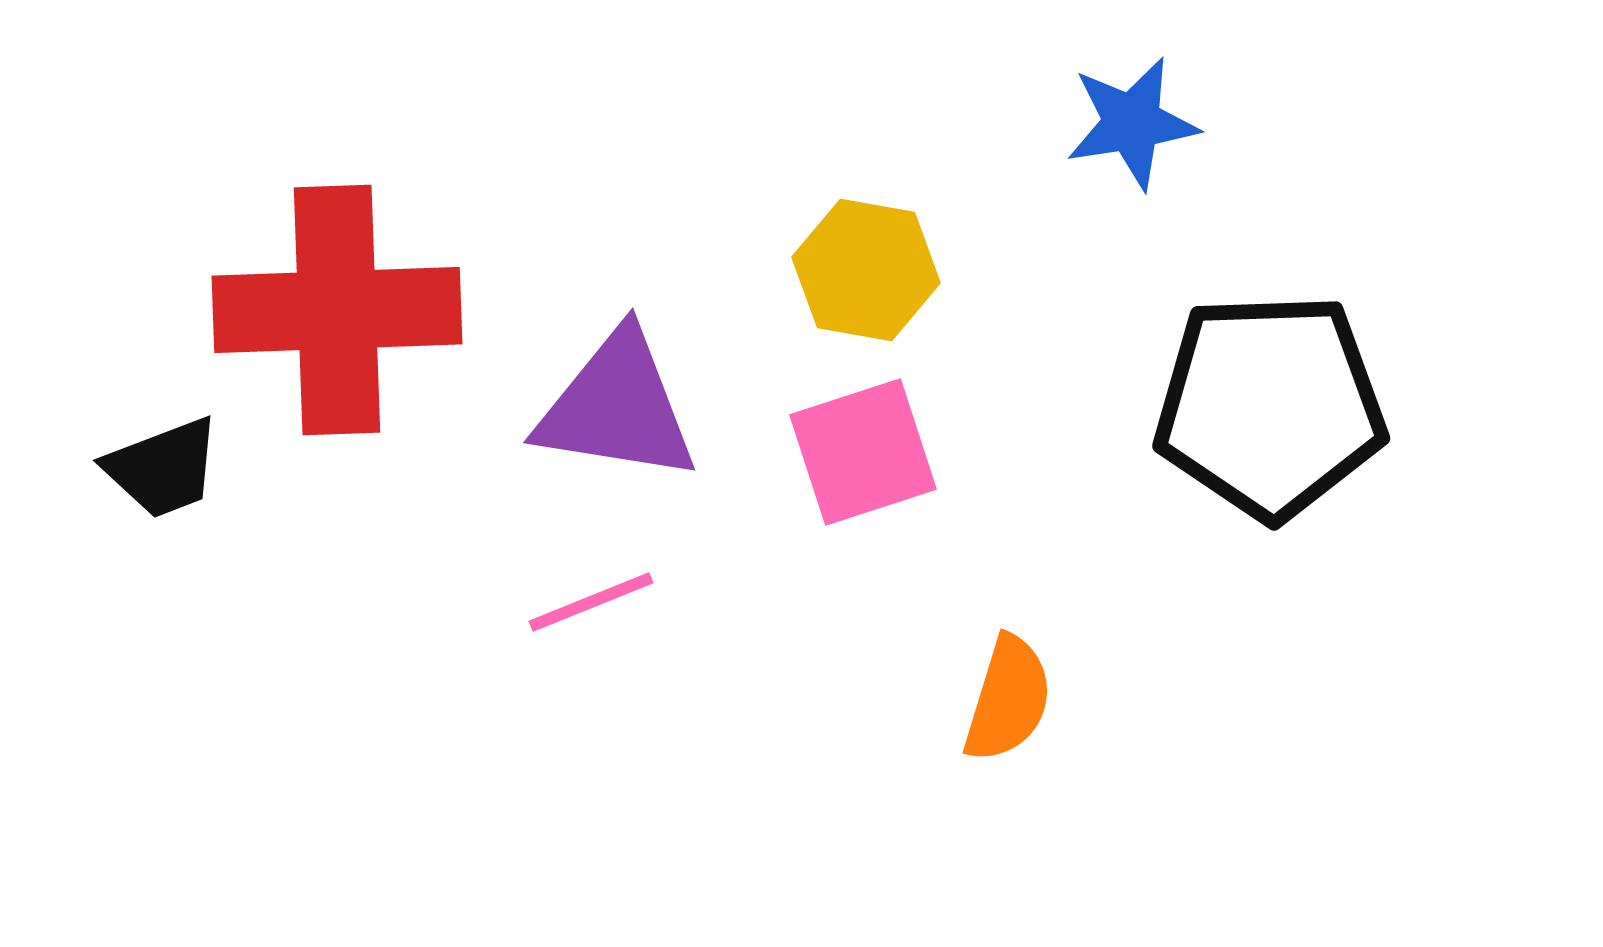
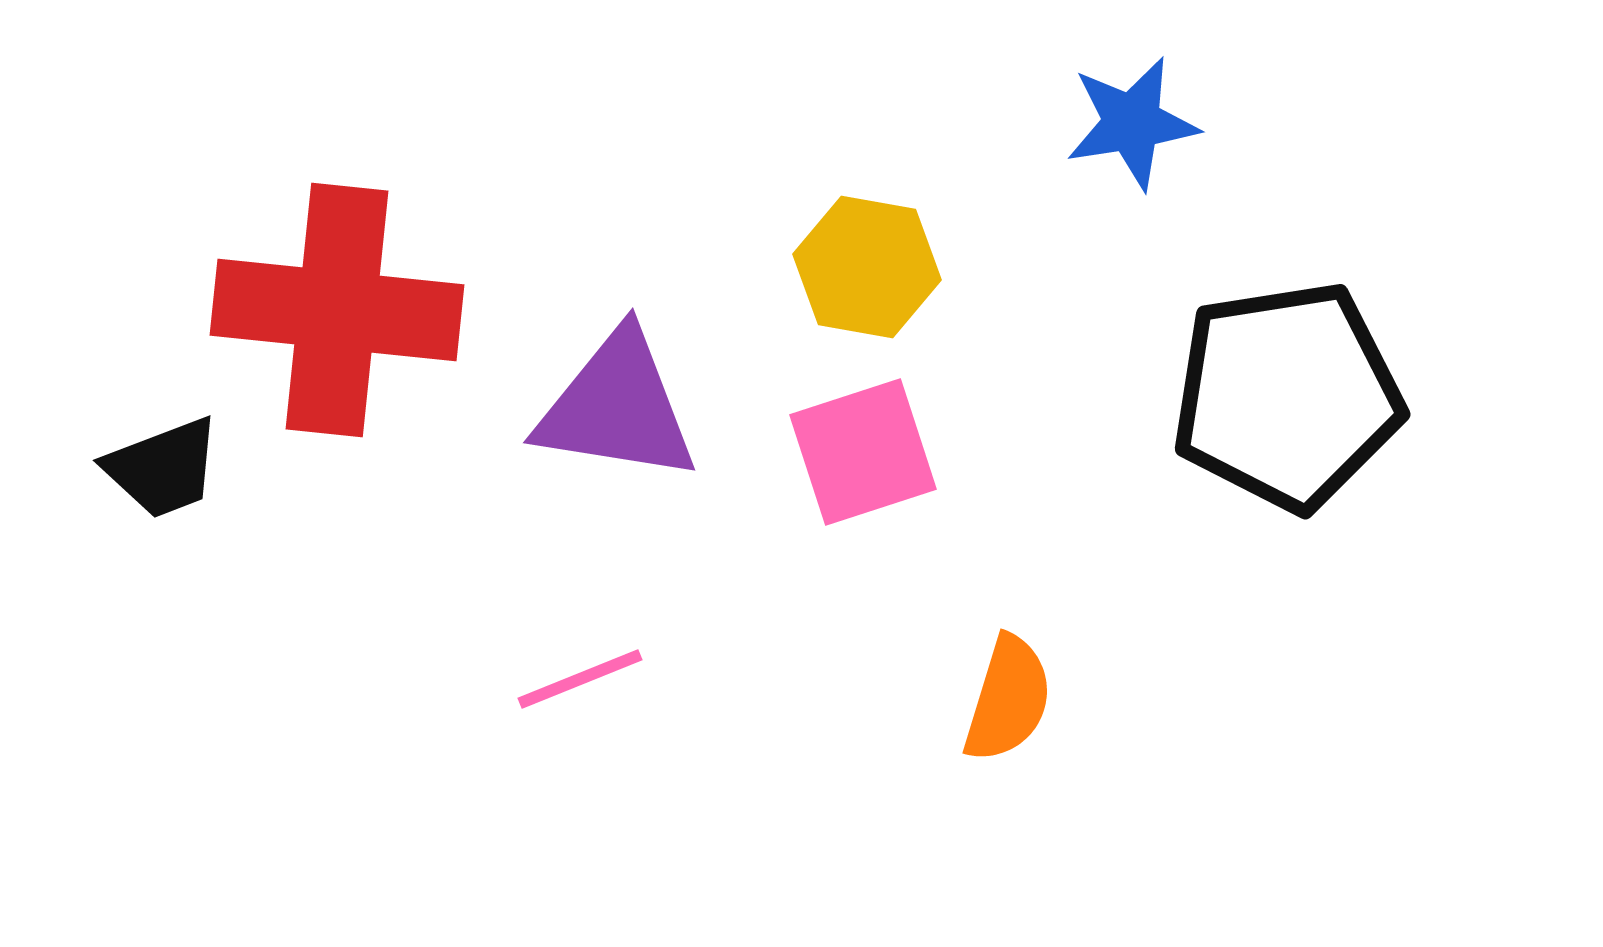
yellow hexagon: moved 1 px right, 3 px up
red cross: rotated 8 degrees clockwise
black pentagon: moved 17 px right, 10 px up; rotated 7 degrees counterclockwise
pink line: moved 11 px left, 77 px down
